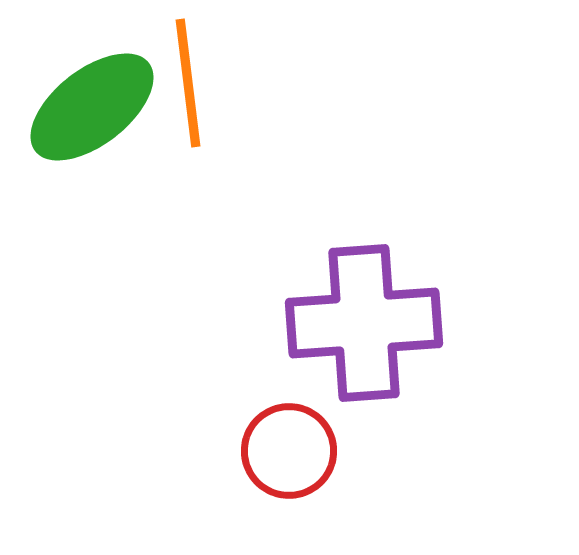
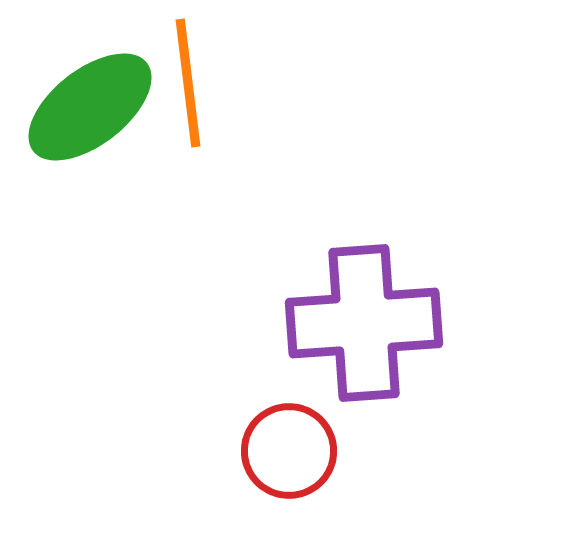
green ellipse: moved 2 px left
